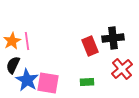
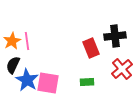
black cross: moved 2 px right, 2 px up
red rectangle: moved 1 px right, 2 px down
